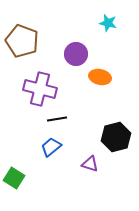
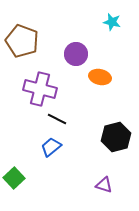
cyan star: moved 4 px right, 1 px up
black line: rotated 36 degrees clockwise
purple triangle: moved 14 px right, 21 px down
green square: rotated 15 degrees clockwise
